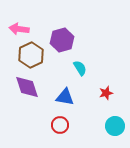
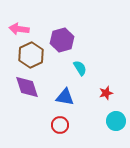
cyan circle: moved 1 px right, 5 px up
